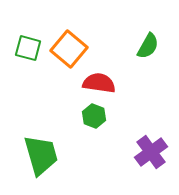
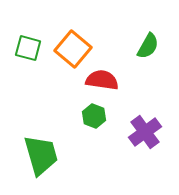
orange square: moved 4 px right
red semicircle: moved 3 px right, 3 px up
purple cross: moved 6 px left, 20 px up
